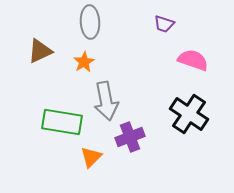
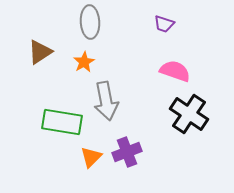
brown triangle: moved 1 px down; rotated 8 degrees counterclockwise
pink semicircle: moved 18 px left, 11 px down
purple cross: moved 3 px left, 15 px down
